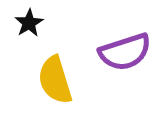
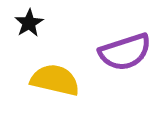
yellow semicircle: rotated 120 degrees clockwise
